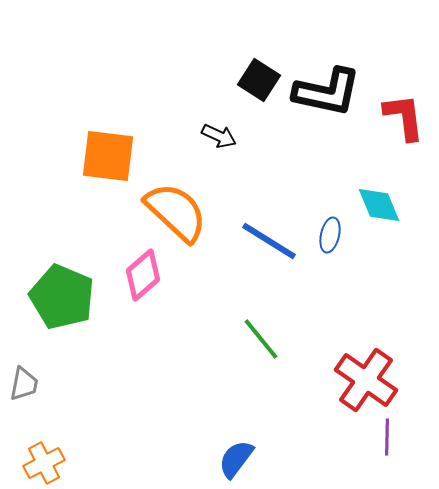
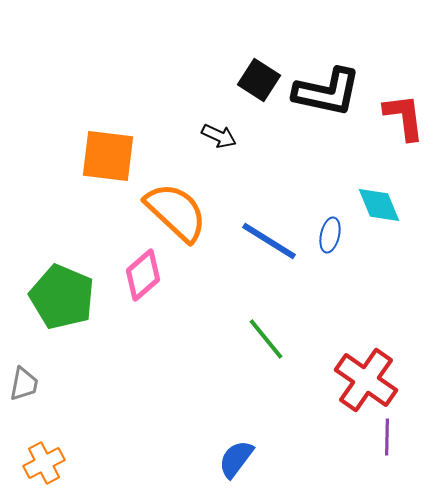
green line: moved 5 px right
